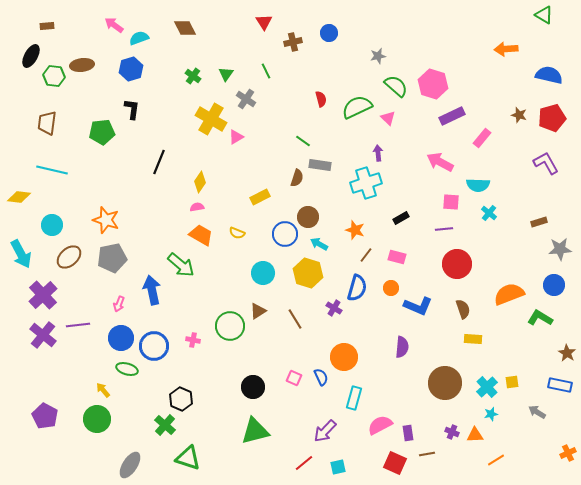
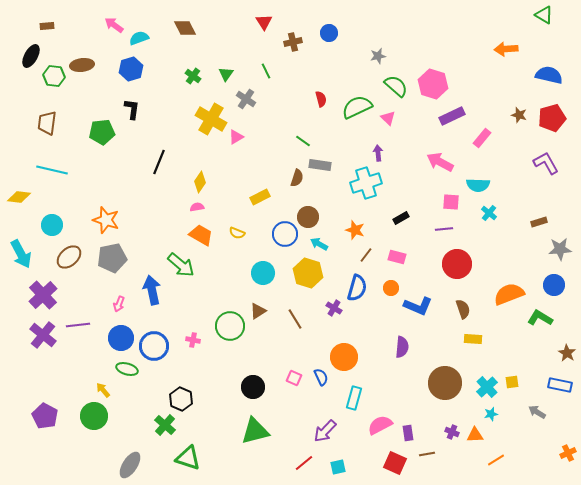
green circle at (97, 419): moved 3 px left, 3 px up
